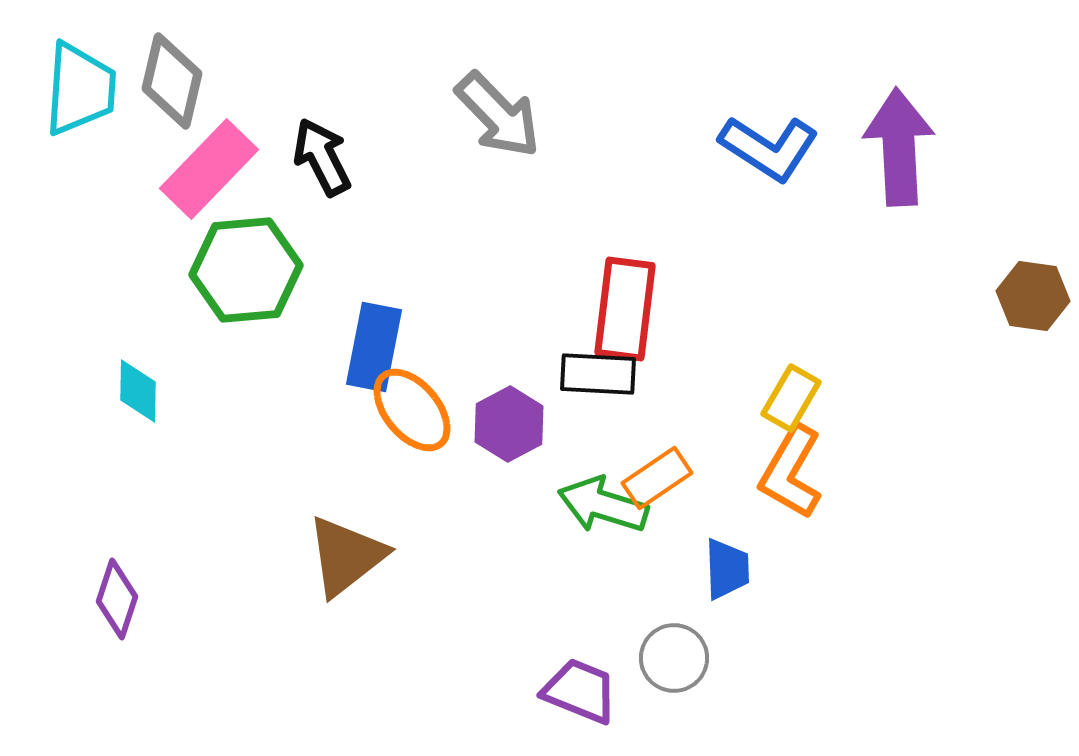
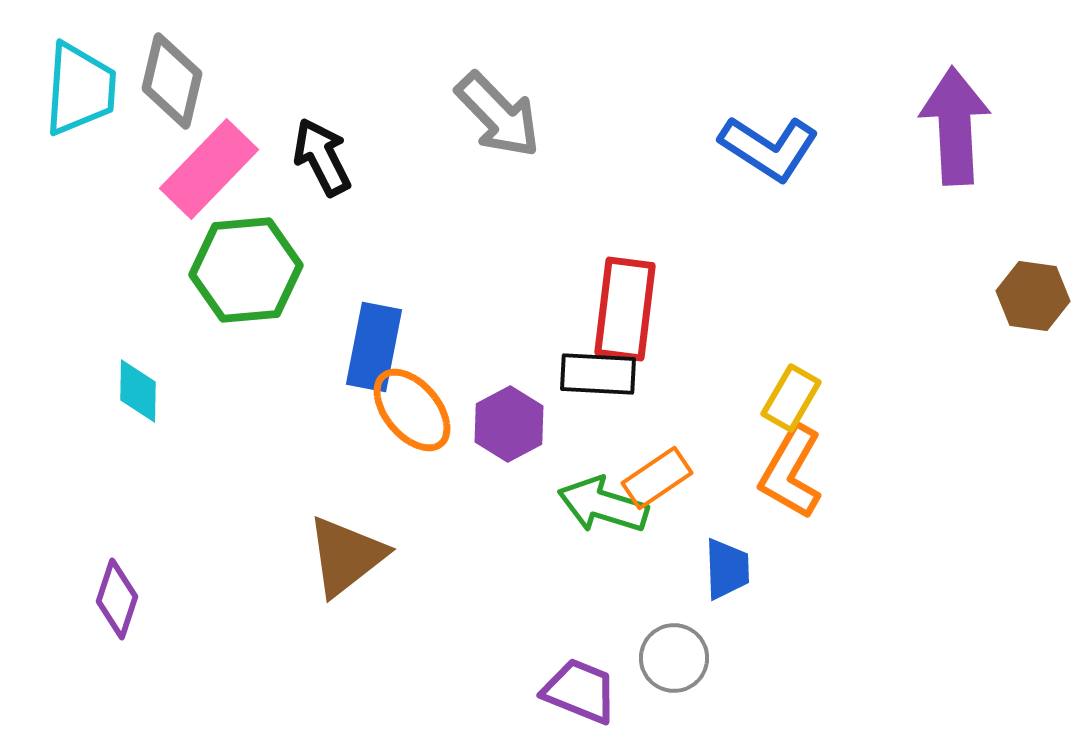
purple arrow: moved 56 px right, 21 px up
